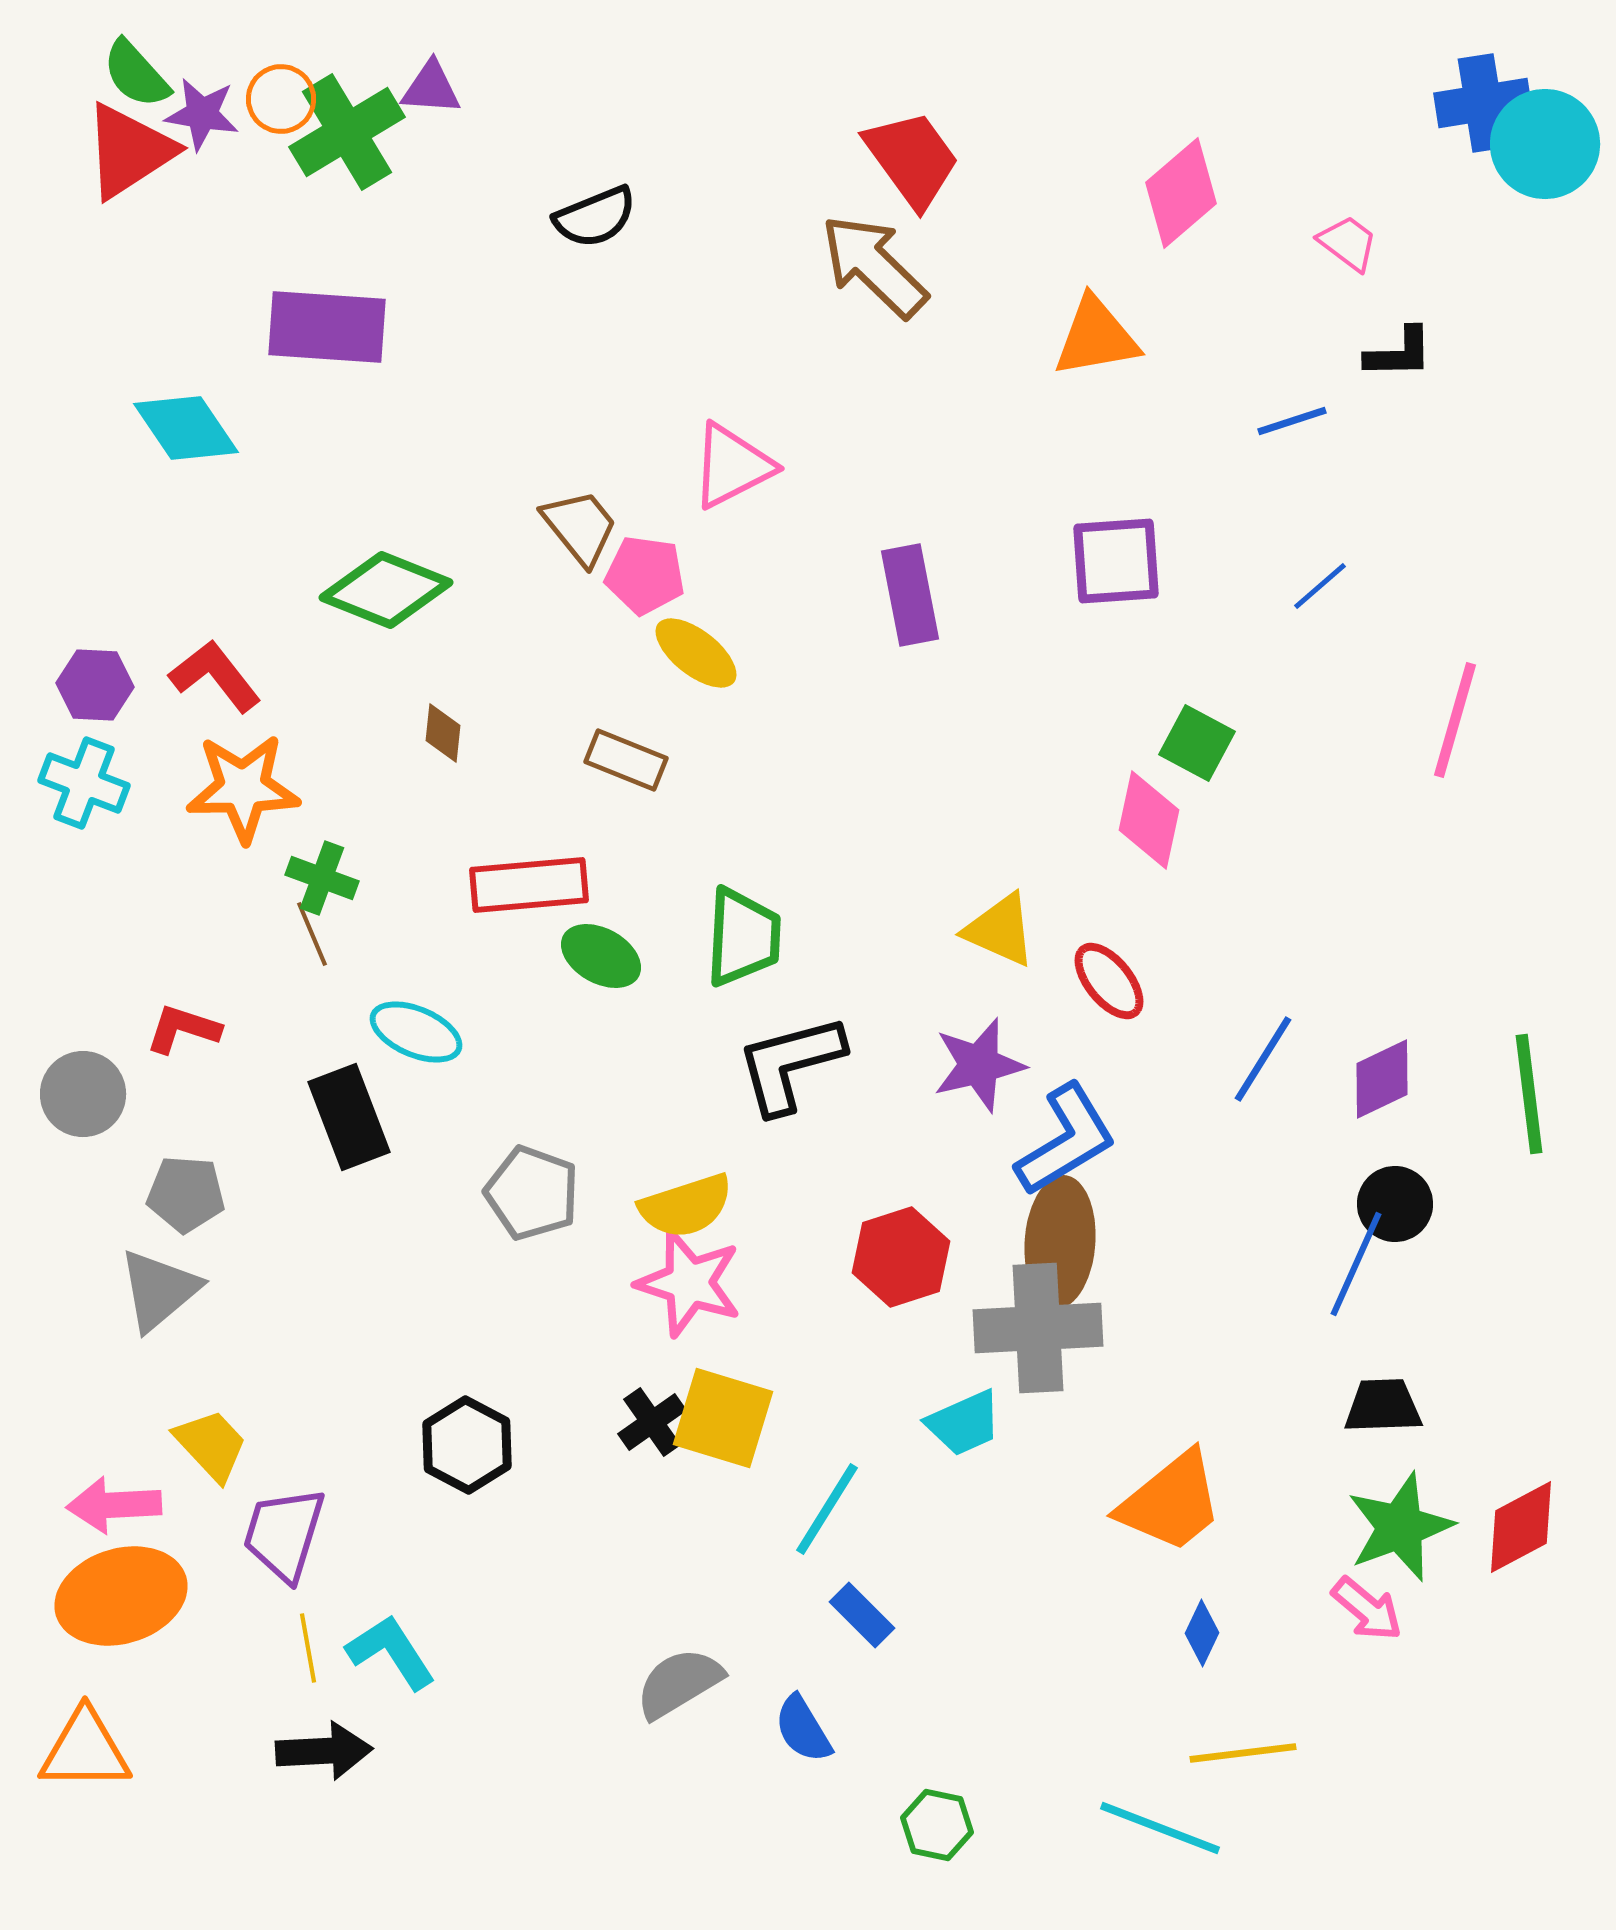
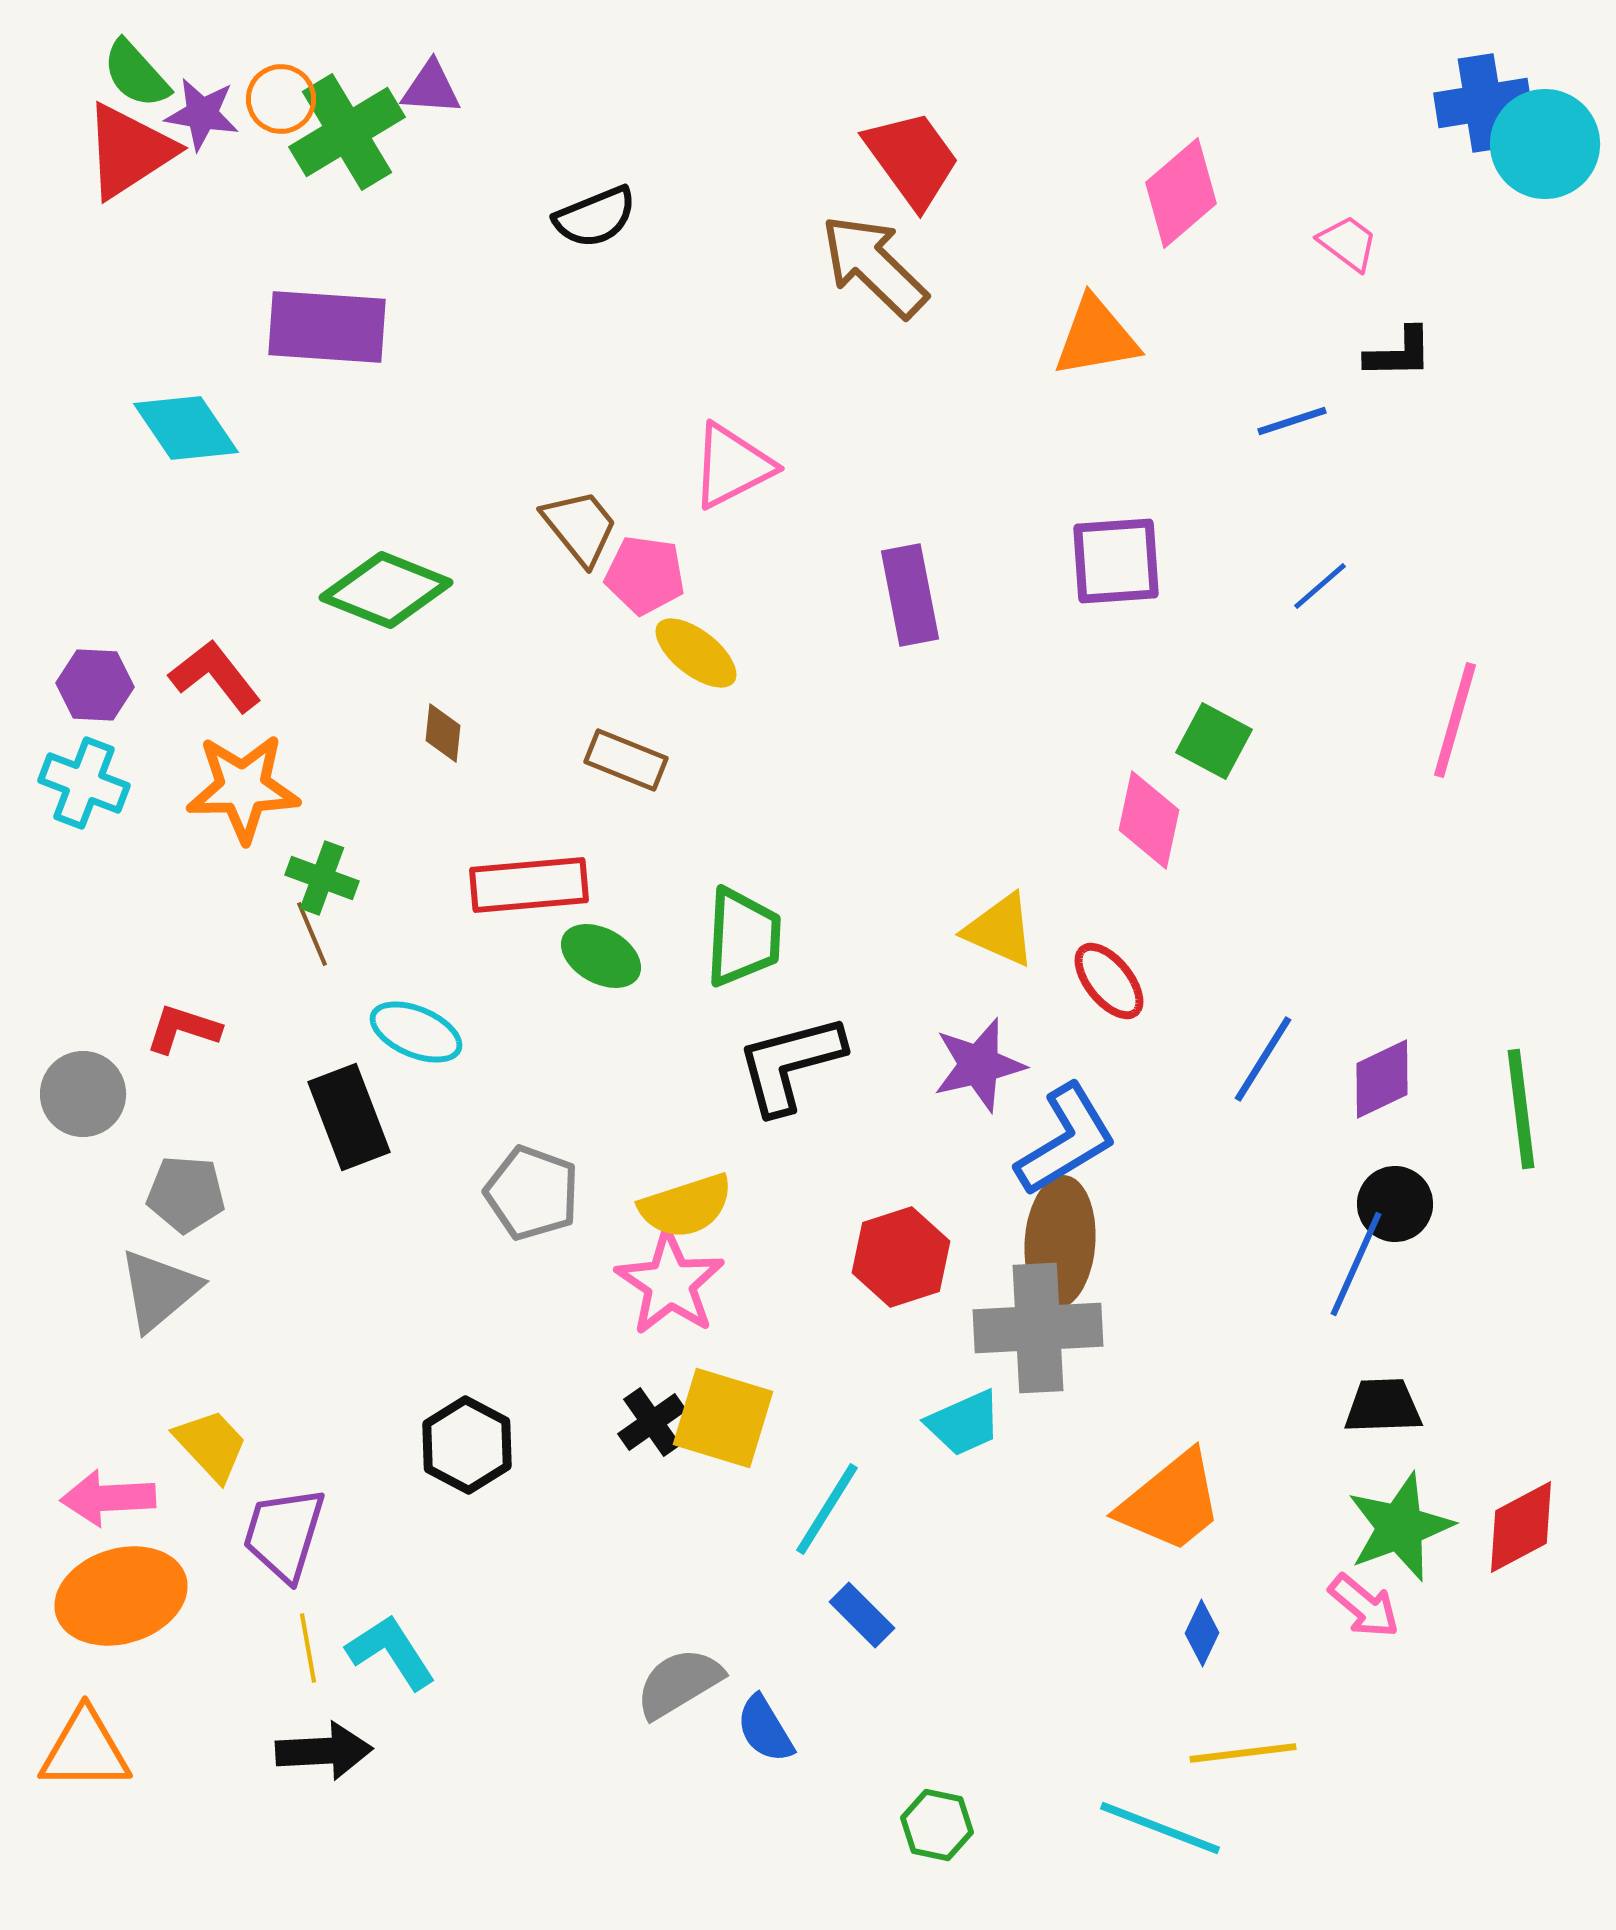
green square at (1197, 743): moved 17 px right, 2 px up
green line at (1529, 1094): moved 8 px left, 15 px down
pink star at (689, 1283): moved 19 px left; rotated 16 degrees clockwise
pink arrow at (114, 1505): moved 6 px left, 7 px up
pink arrow at (1367, 1609): moved 3 px left, 3 px up
blue semicircle at (803, 1729): moved 38 px left
